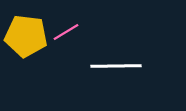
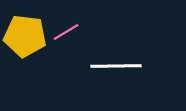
yellow pentagon: moved 1 px left
